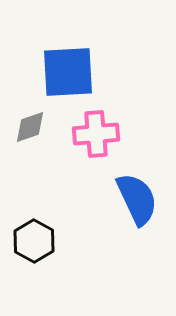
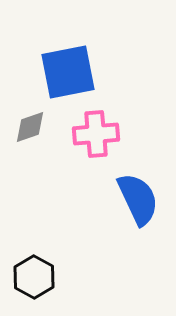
blue square: rotated 8 degrees counterclockwise
blue semicircle: moved 1 px right
black hexagon: moved 36 px down
